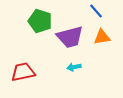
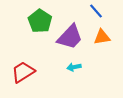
green pentagon: rotated 15 degrees clockwise
purple trapezoid: rotated 32 degrees counterclockwise
red trapezoid: rotated 20 degrees counterclockwise
